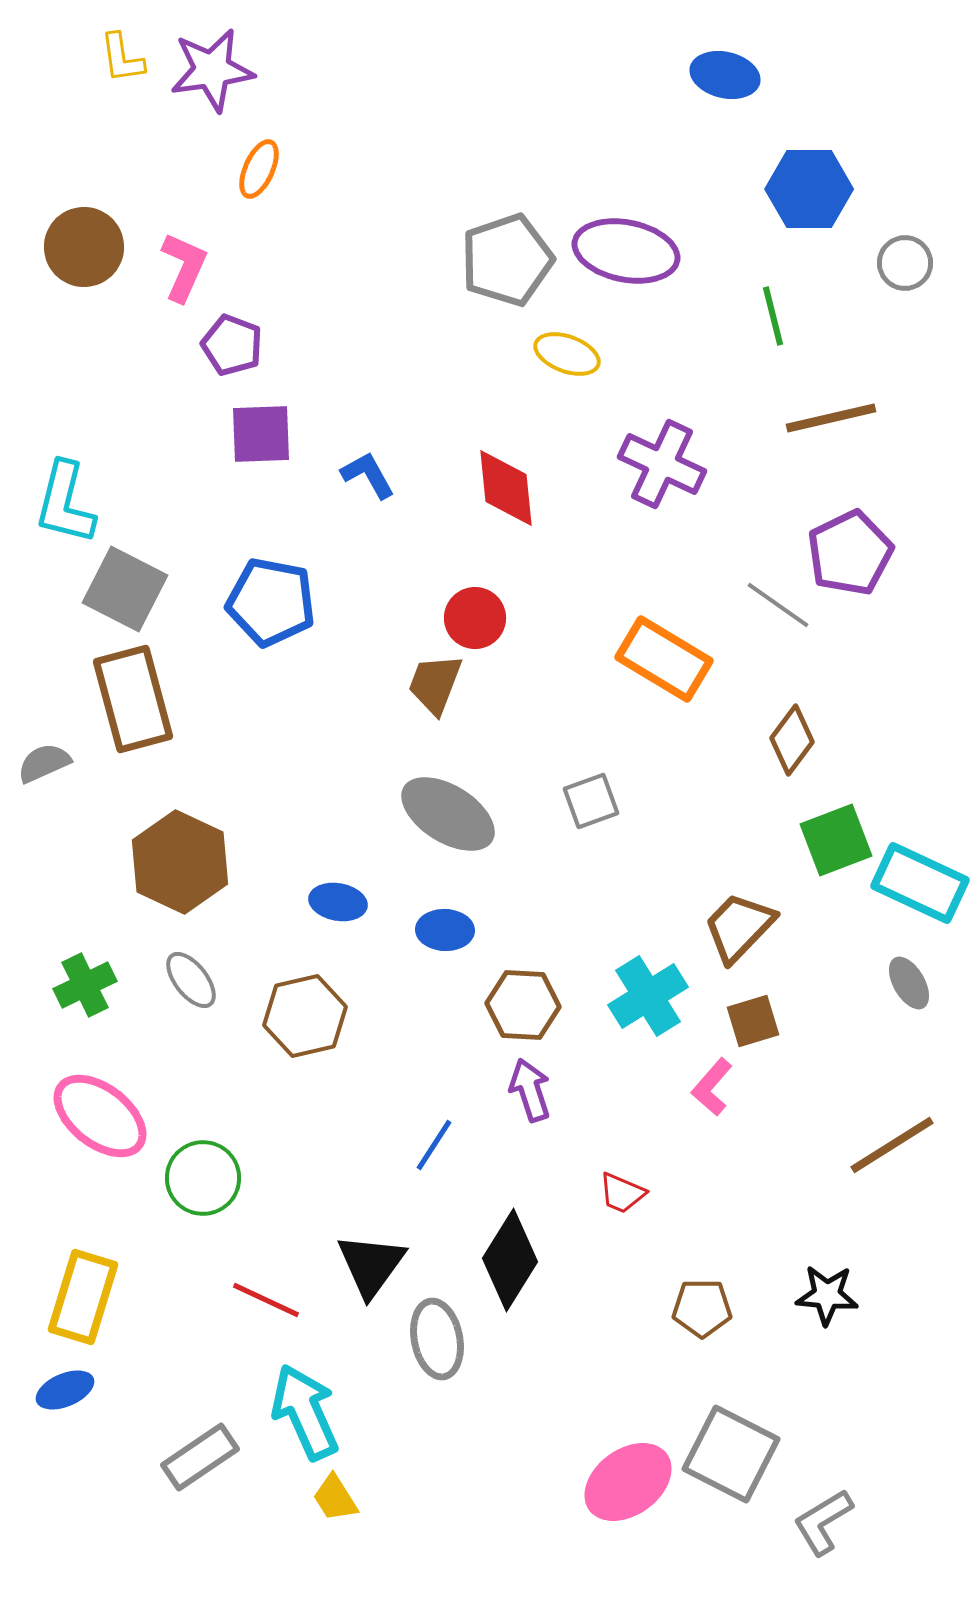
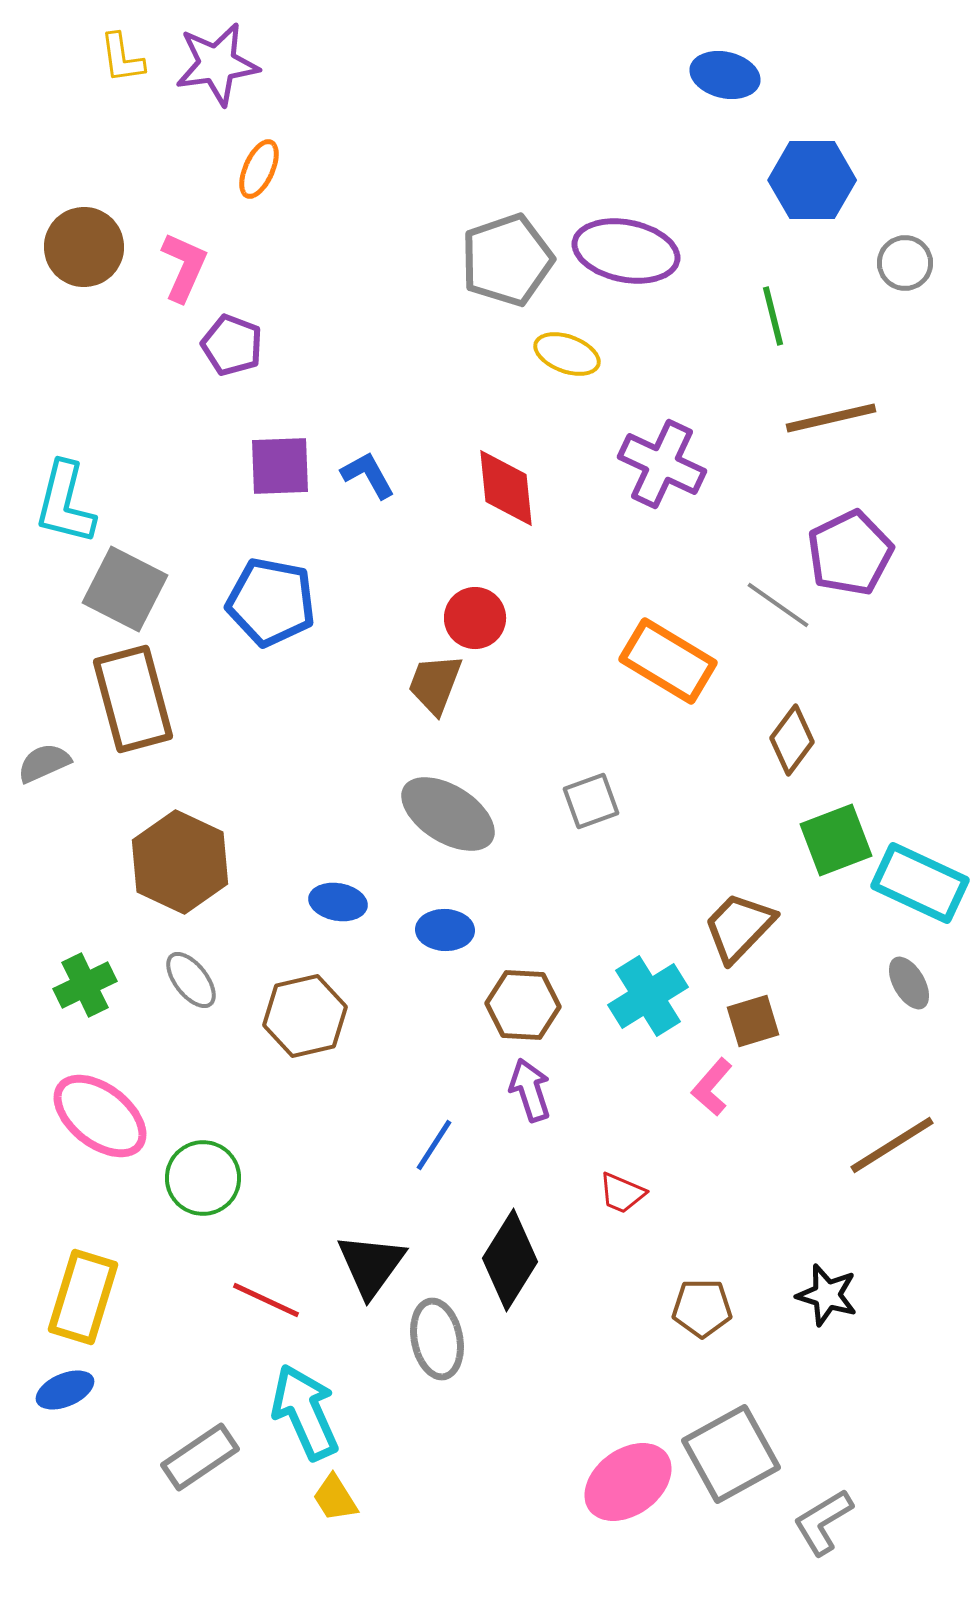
purple star at (212, 70): moved 5 px right, 6 px up
blue hexagon at (809, 189): moved 3 px right, 9 px up
purple square at (261, 434): moved 19 px right, 32 px down
orange rectangle at (664, 659): moved 4 px right, 2 px down
black star at (827, 1295): rotated 12 degrees clockwise
gray square at (731, 1454): rotated 34 degrees clockwise
